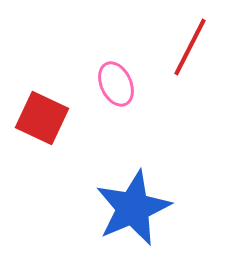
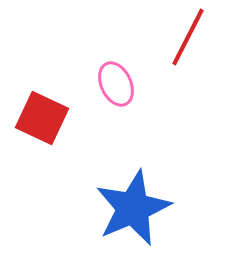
red line: moved 2 px left, 10 px up
